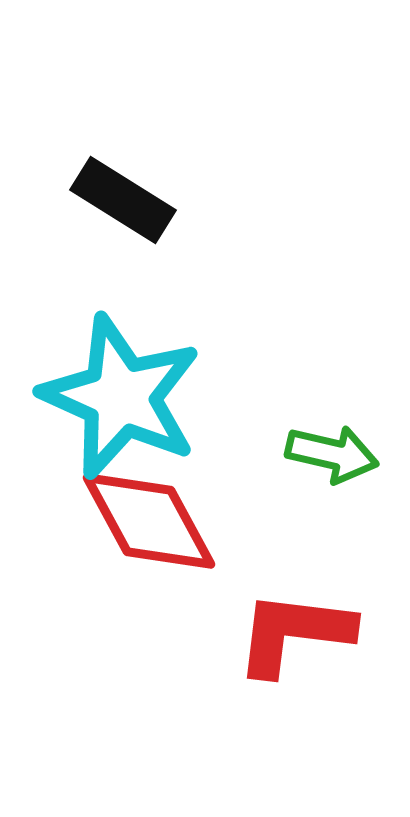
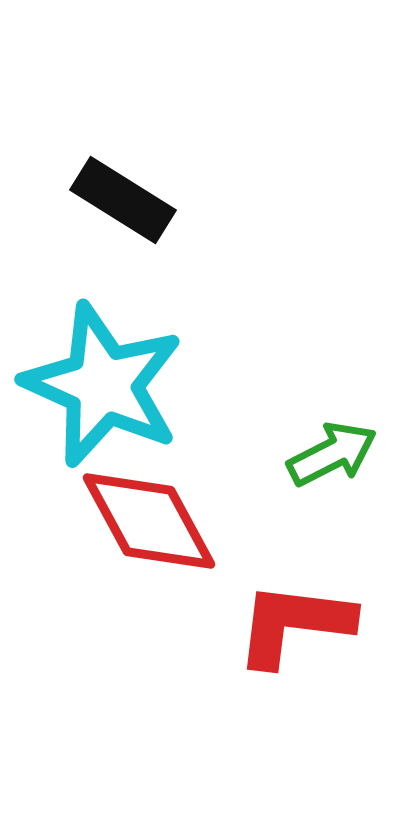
cyan star: moved 18 px left, 12 px up
green arrow: rotated 40 degrees counterclockwise
red L-shape: moved 9 px up
